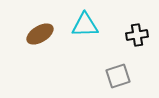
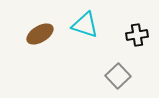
cyan triangle: rotated 20 degrees clockwise
gray square: rotated 25 degrees counterclockwise
